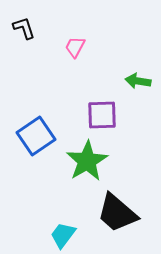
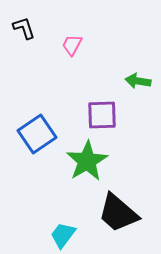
pink trapezoid: moved 3 px left, 2 px up
blue square: moved 1 px right, 2 px up
black trapezoid: moved 1 px right
